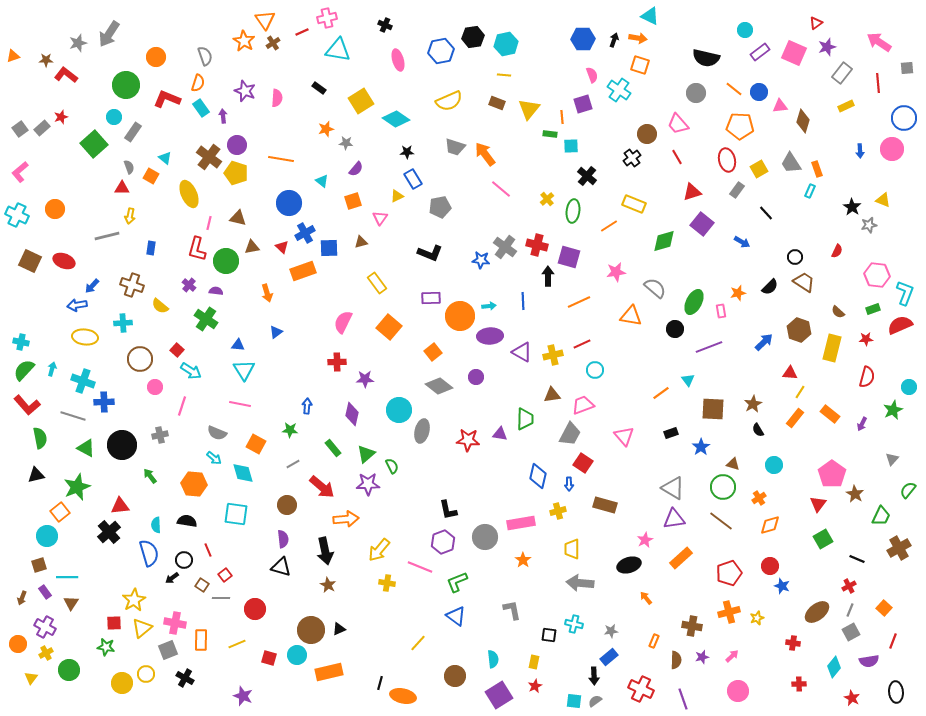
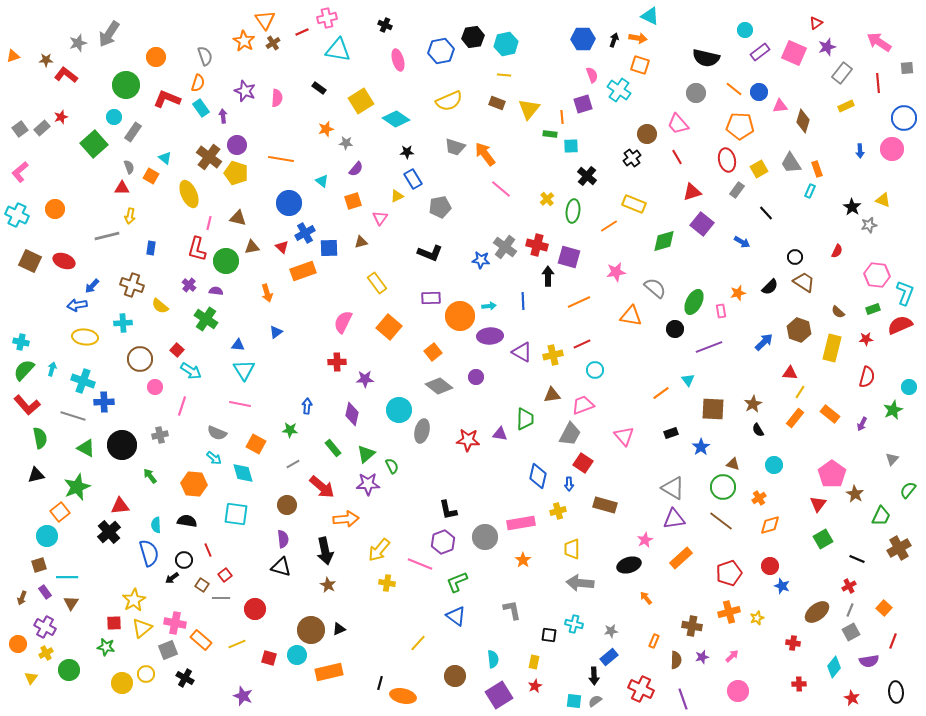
pink line at (420, 567): moved 3 px up
orange rectangle at (201, 640): rotated 50 degrees counterclockwise
